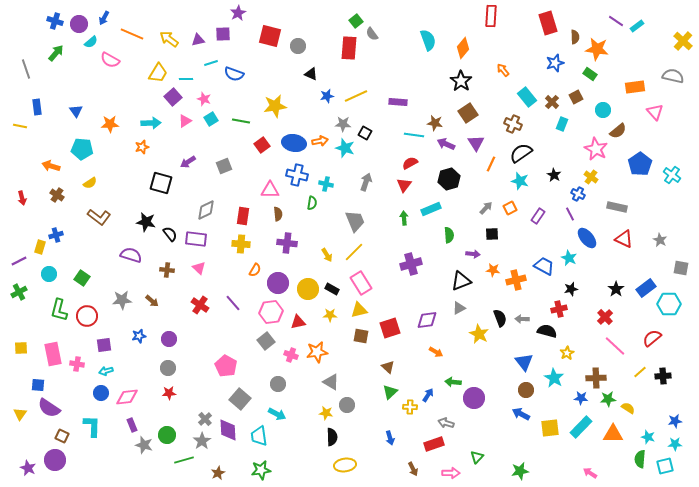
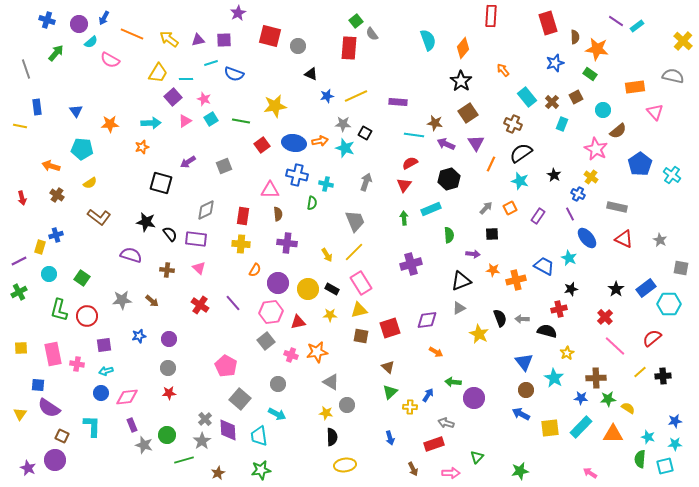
blue cross at (55, 21): moved 8 px left, 1 px up
purple square at (223, 34): moved 1 px right, 6 px down
